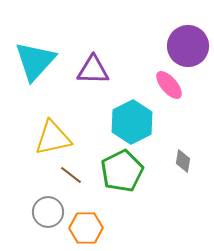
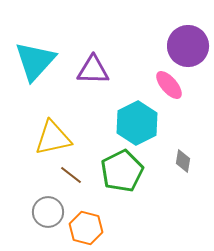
cyan hexagon: moved 5 px right, 1 px down
orange hexagon: rotated 16 degrees clockwise
